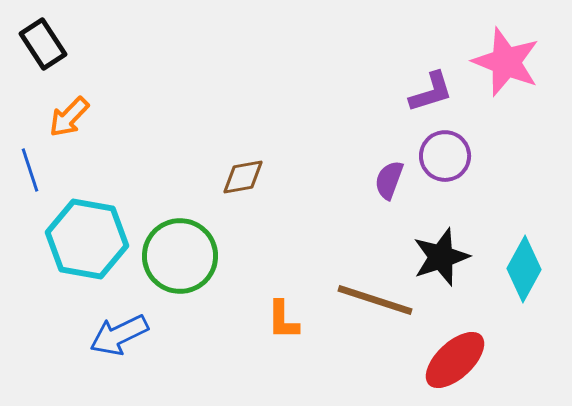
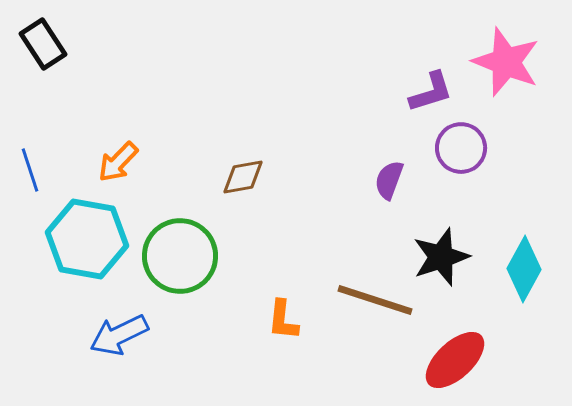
orange arrow: moved 49 px right, 45 px down
purple circle: moved 16 px right, 8 px up
orange L-shape: rotated 6 degrees clockwise
